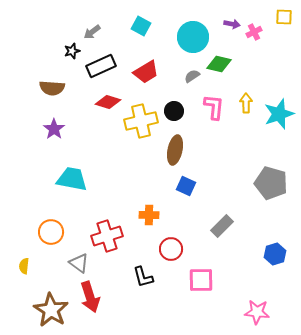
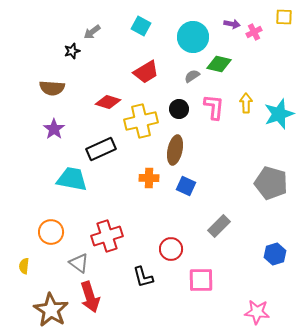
black rectangle: moved 83 px down
black circle: moved 5 px right, 2 px up
orange cross: moved 37 px up
gray rectangle: moved 3 px left
